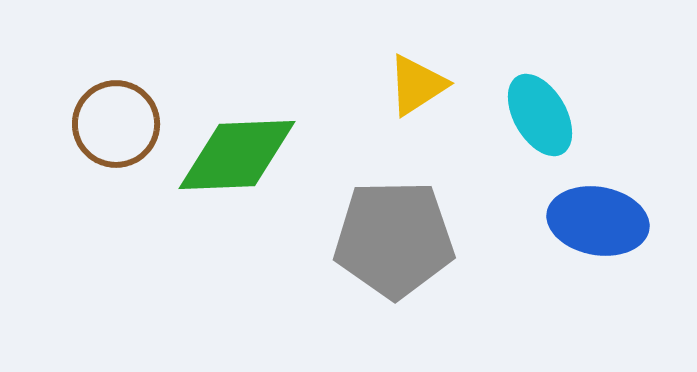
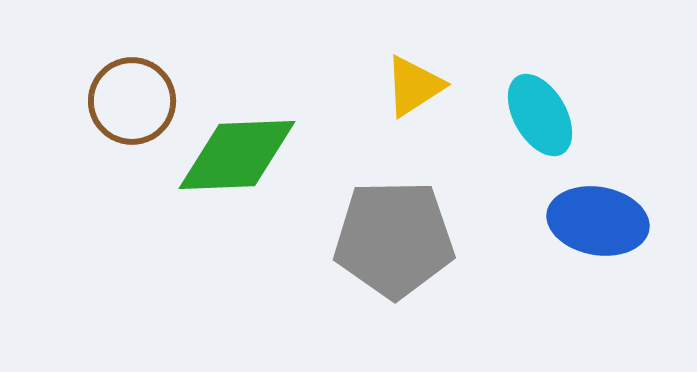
yellow triangle: moved 3 px left, 1 px down
brown circle: moved 16 px right, 23 px up
